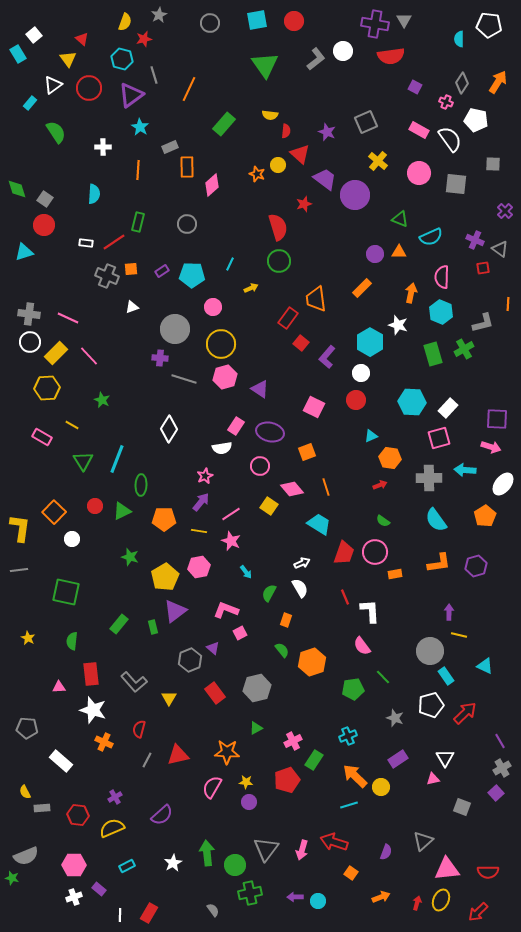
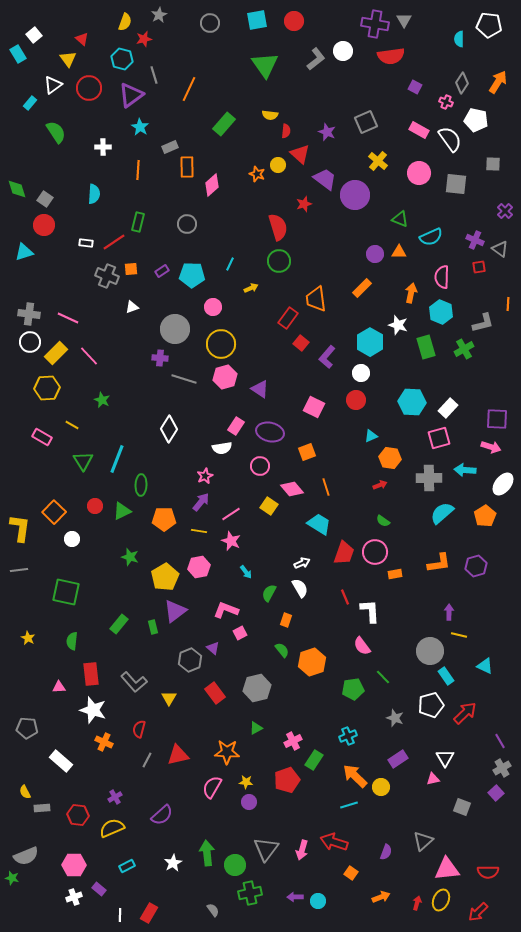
red square at (483, 268): moved 4 px left, 1 px up
green rectangle at (433, 354): moved 7 px left, 7 px up
cyan semicircle at (436, 520): moved 6 px right, 7 px up; rotated 85 degrees clockwise
